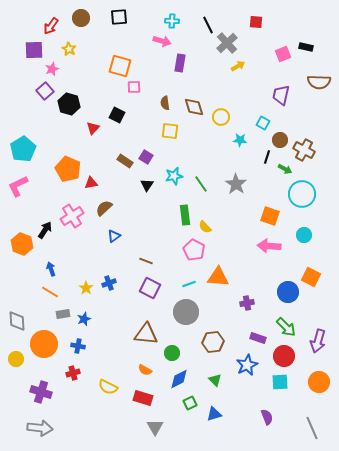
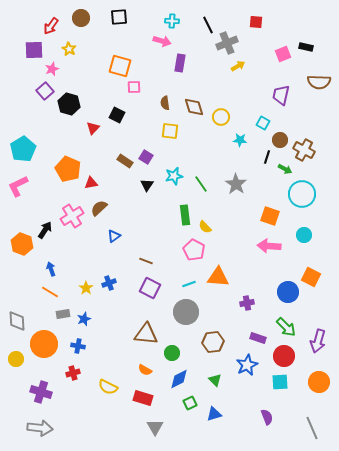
gray cross at (227, 43): rotated 20 degrees clockwise
brown semicircle at (104, 208): moved 5 px left
